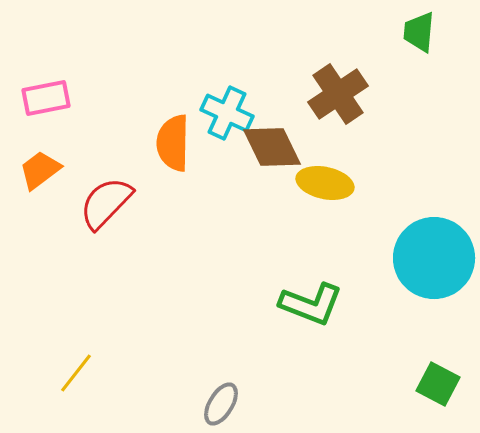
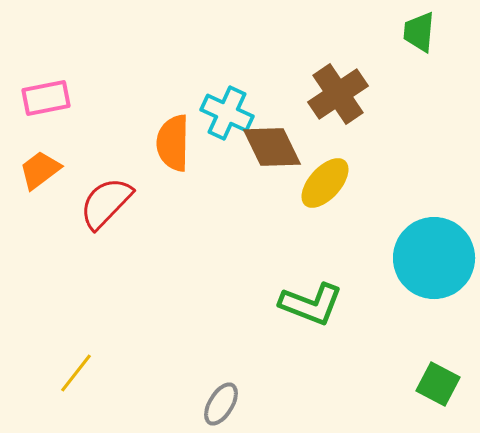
yellow ellipse: rotated 60 degrees counterclockwise
